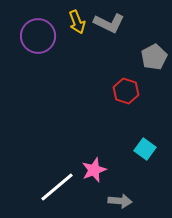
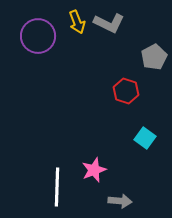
cyan square: moved 11 px up
white line: rotated 48 degrees counterclockwise
